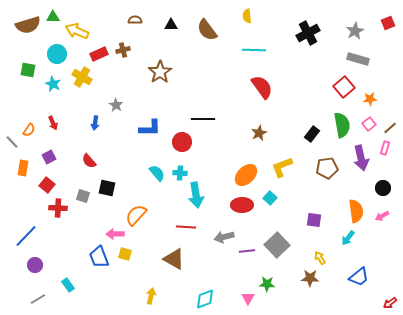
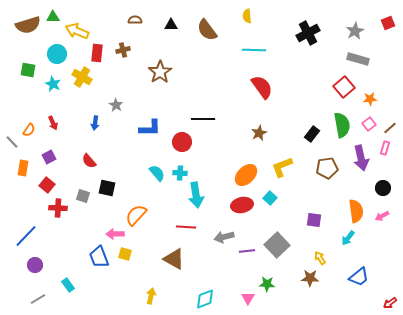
red rectangle at (99, 54): moved 2 px left, 1 px up; rotated 60 degrees counterclockwise
red ellipse at (242, 205): rotated 10 degrees counterclockwise
